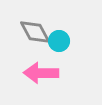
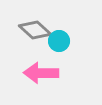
gray diamond: moved 2 px up; rotated 20 degrees counterclockwise
